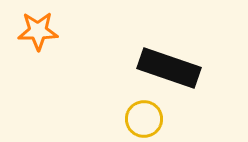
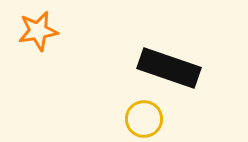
orange star: rotated 9 degrees counterclockwise
